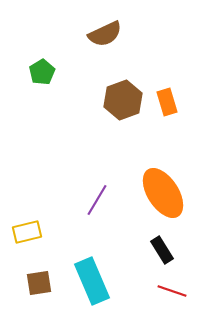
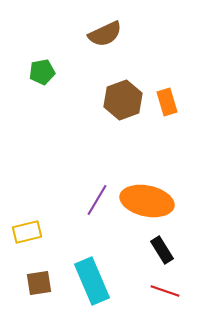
green pentagon: rotated 20 degrees clockwise
orange ellipse: moved 16 px left, 8 px down; rotated 45 degrees counterclockwise
red line: moved 7 px left
